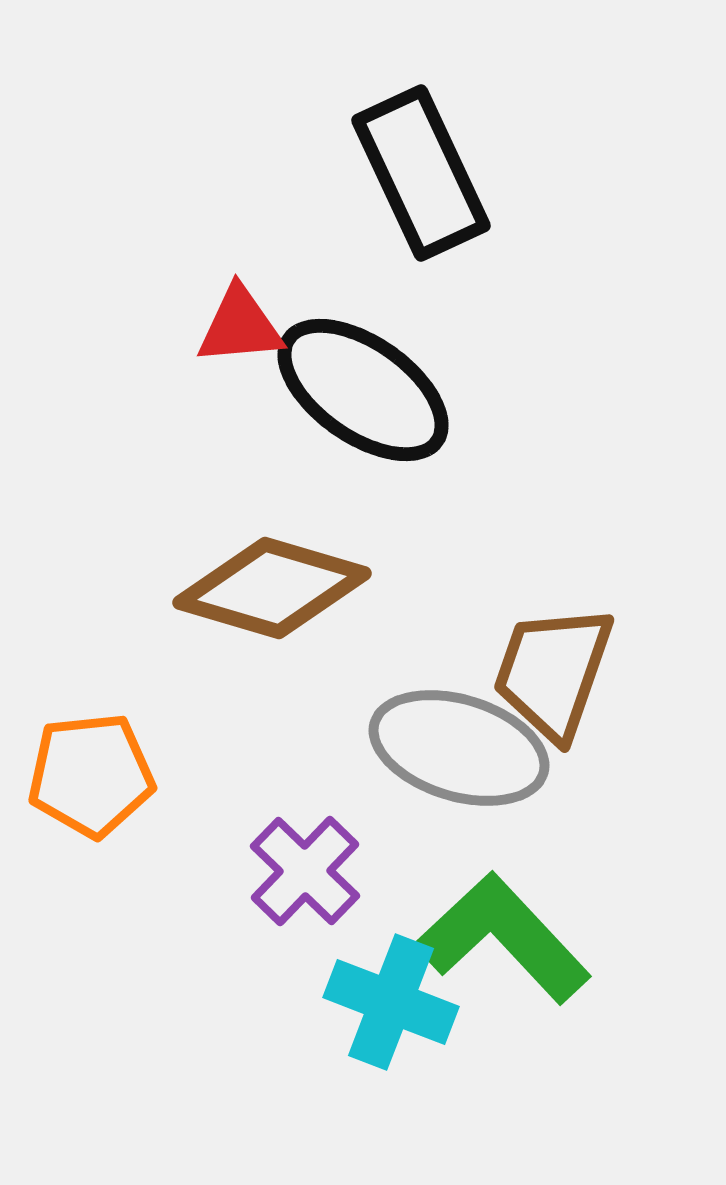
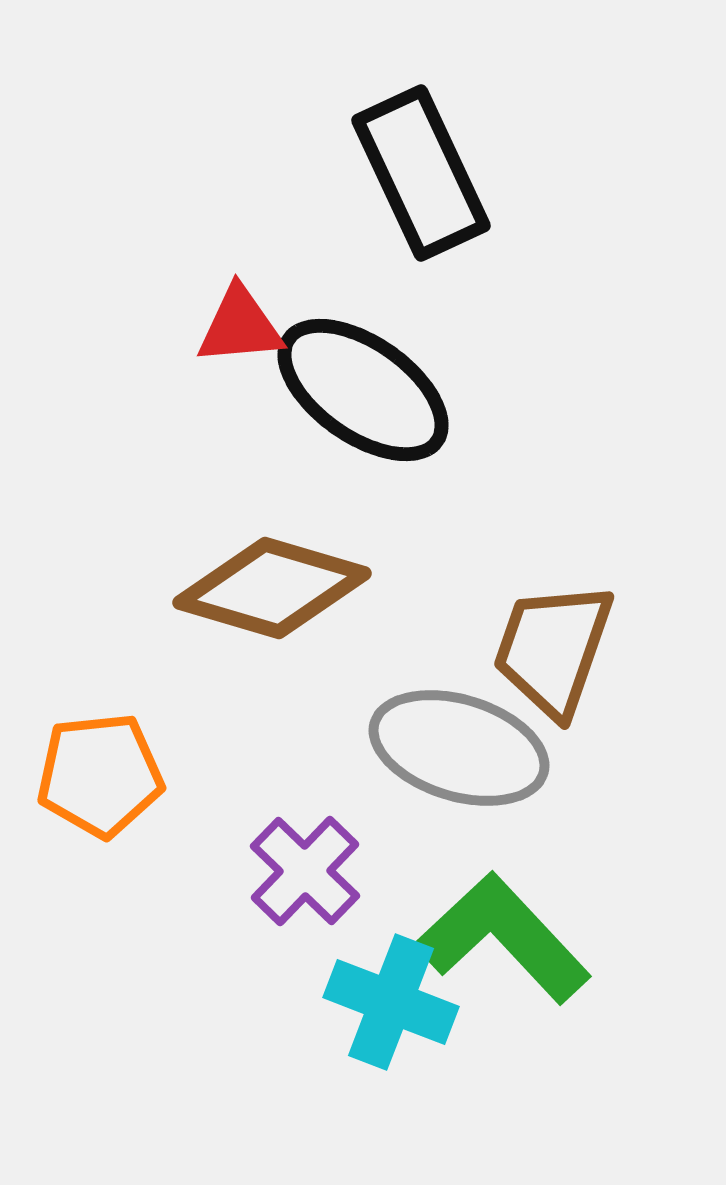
brown trapezoid: moved 23 px up
orange pentagon: moved 9 px right
